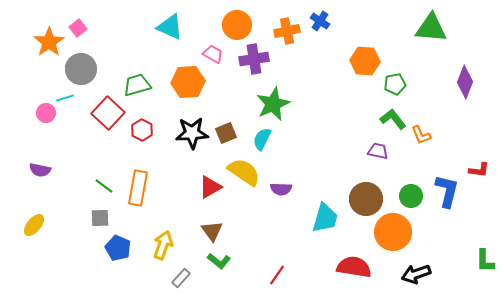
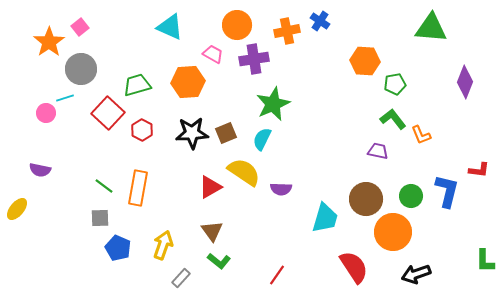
pink square at (78, 28): moved 2 px right, 1 px up
yellow ellipse at (34, 225): moved 17 px left, 16 px up
red semicircle at (354, 267): rotated 48 degrees clockwise
